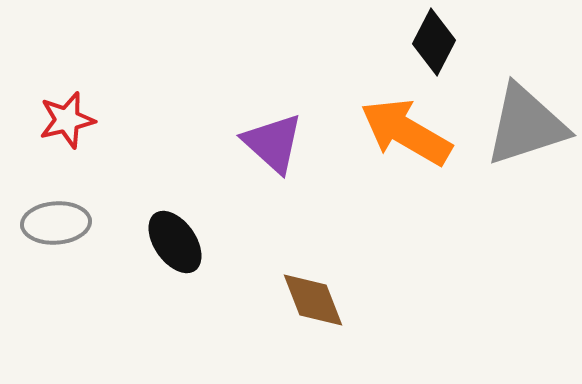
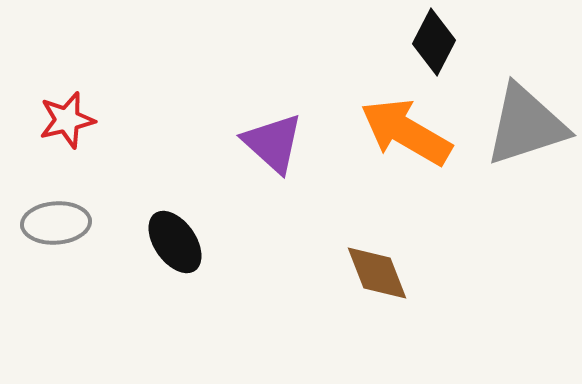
brown diamond: moved 64 px right, 27 px up
